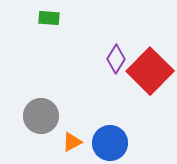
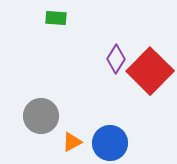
green rectangle: moved 7 px right
